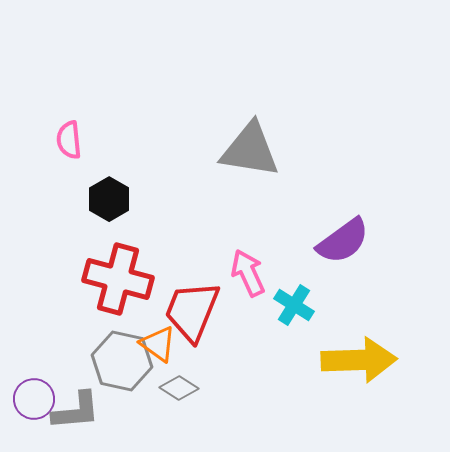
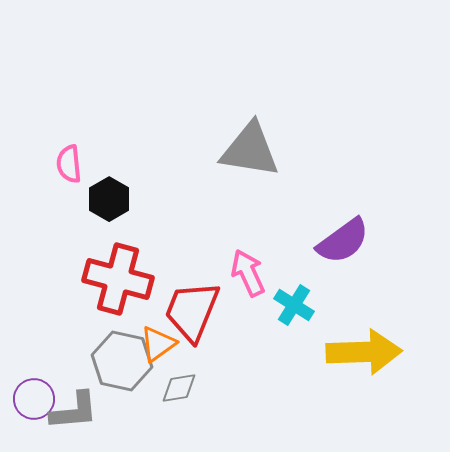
pink semicircle: moved 24 px down
orange triangle: rotated 48 degrees clockwise
yellow arrow: moved 5 px right, 8 px up
gray diamond: rotated 42 degrees counterclockwise
gray L-shape: moved 2 px left
